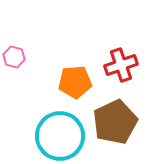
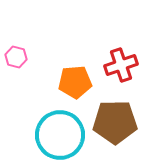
pink hexagon: moved 2 px right
brown pentagon: rotated 24 degrees clockwise
cyan circle: moved 1 px up
